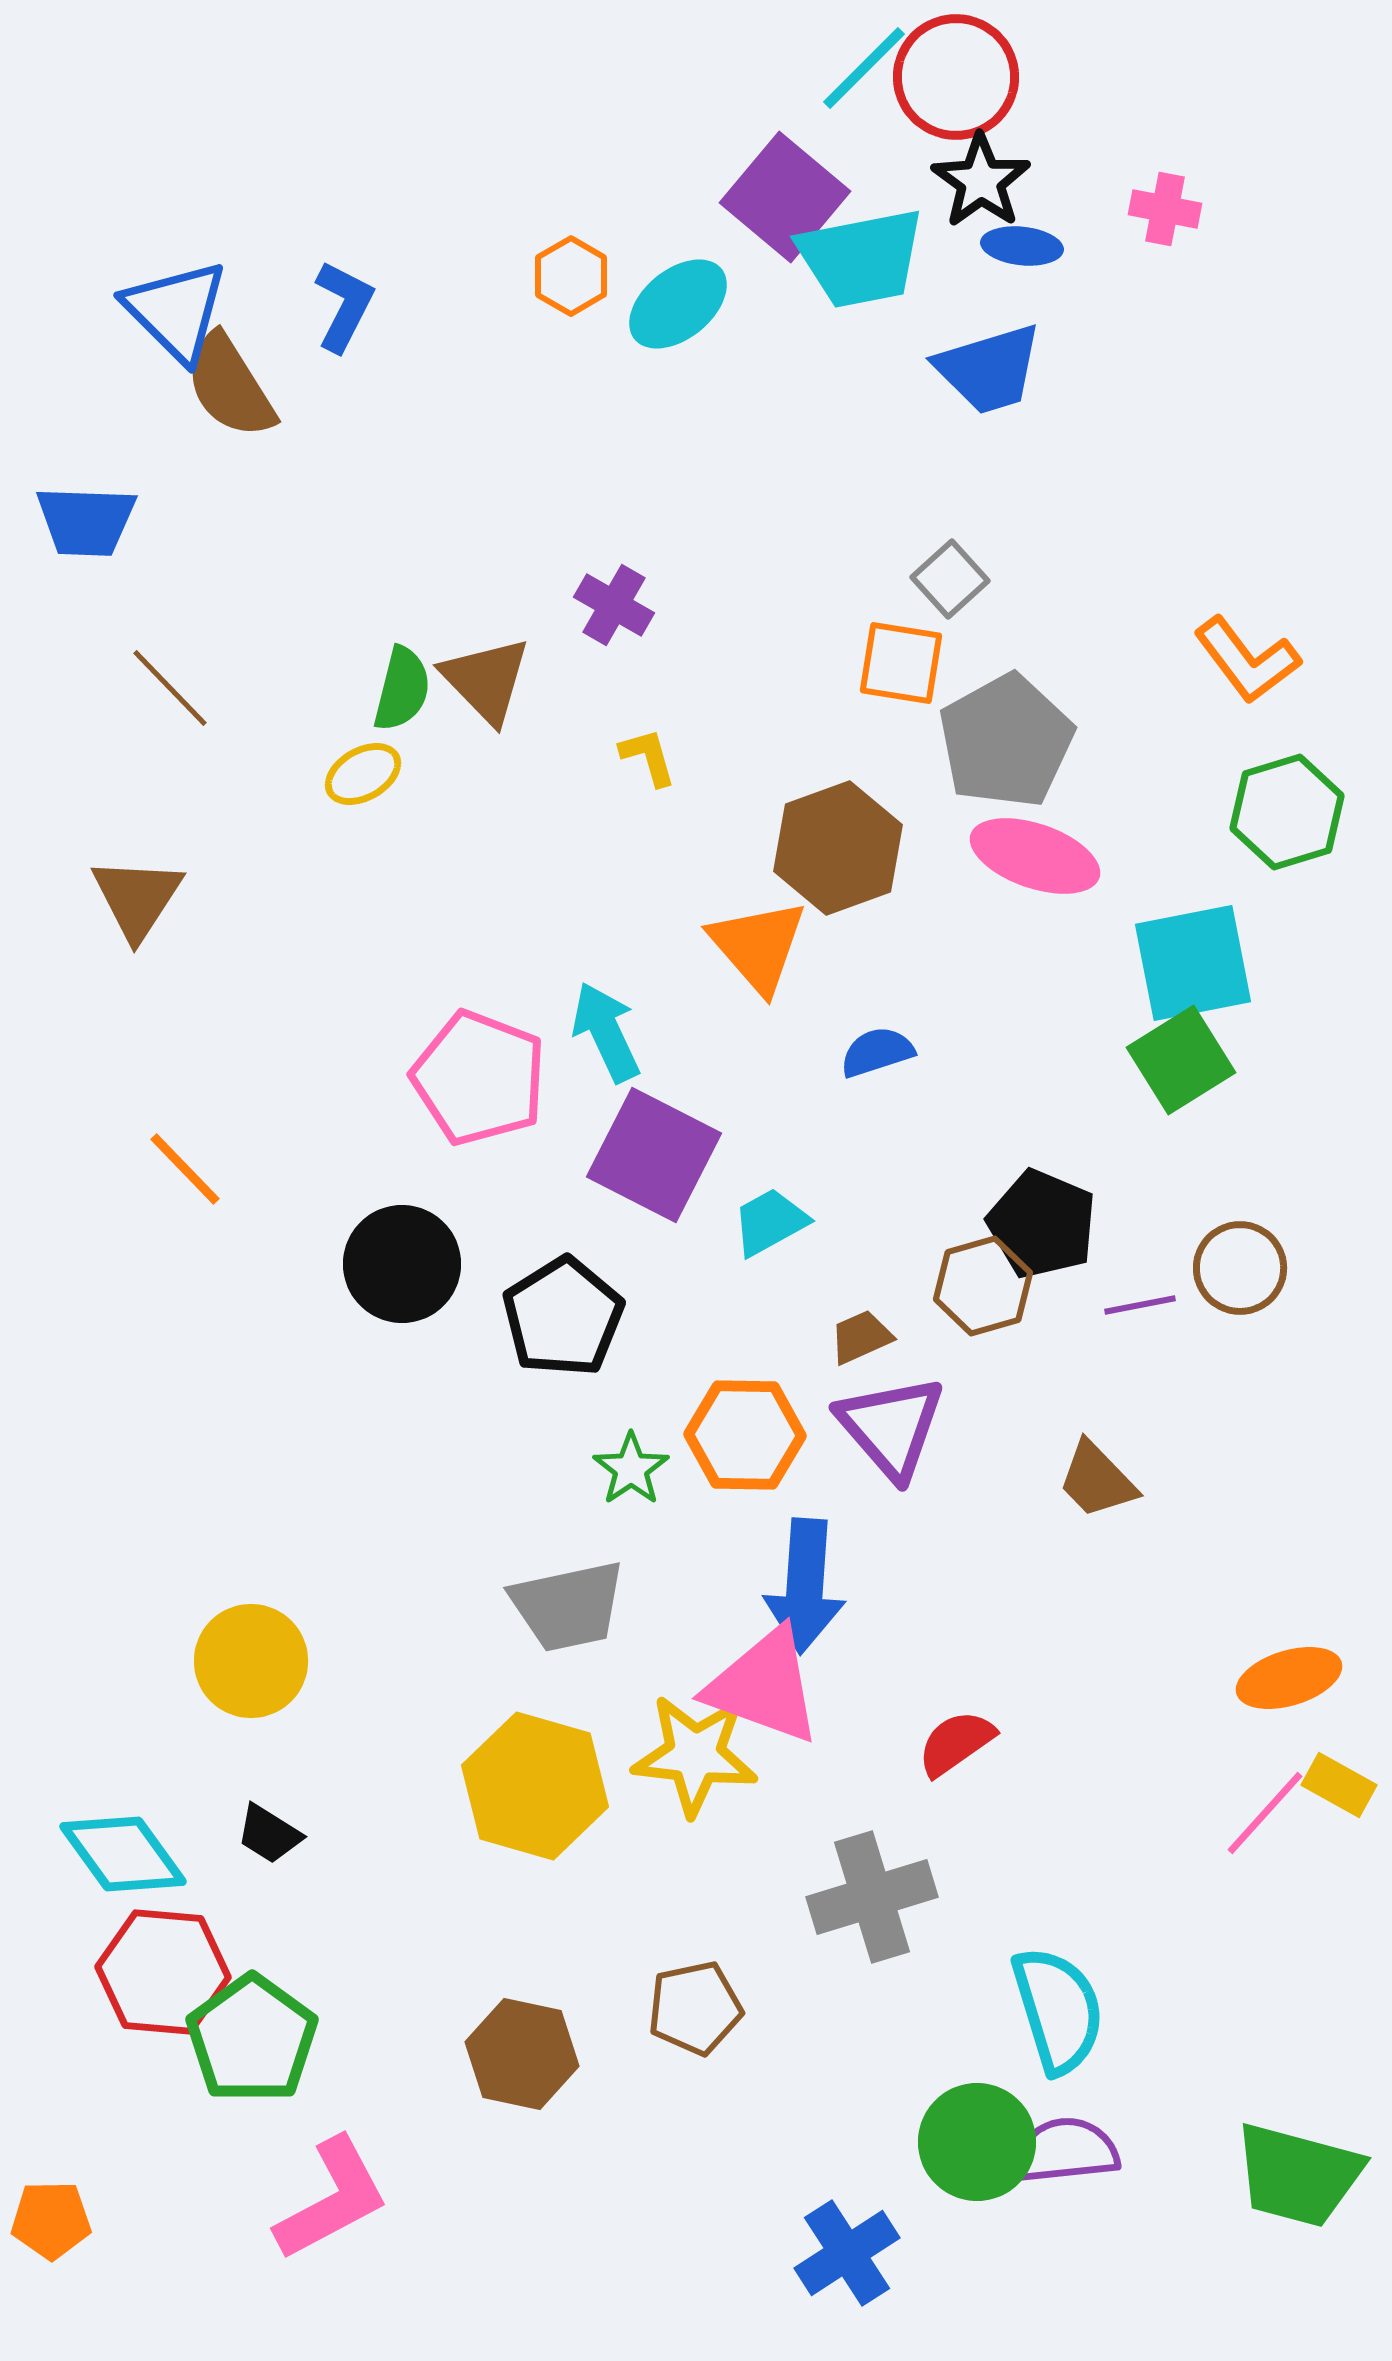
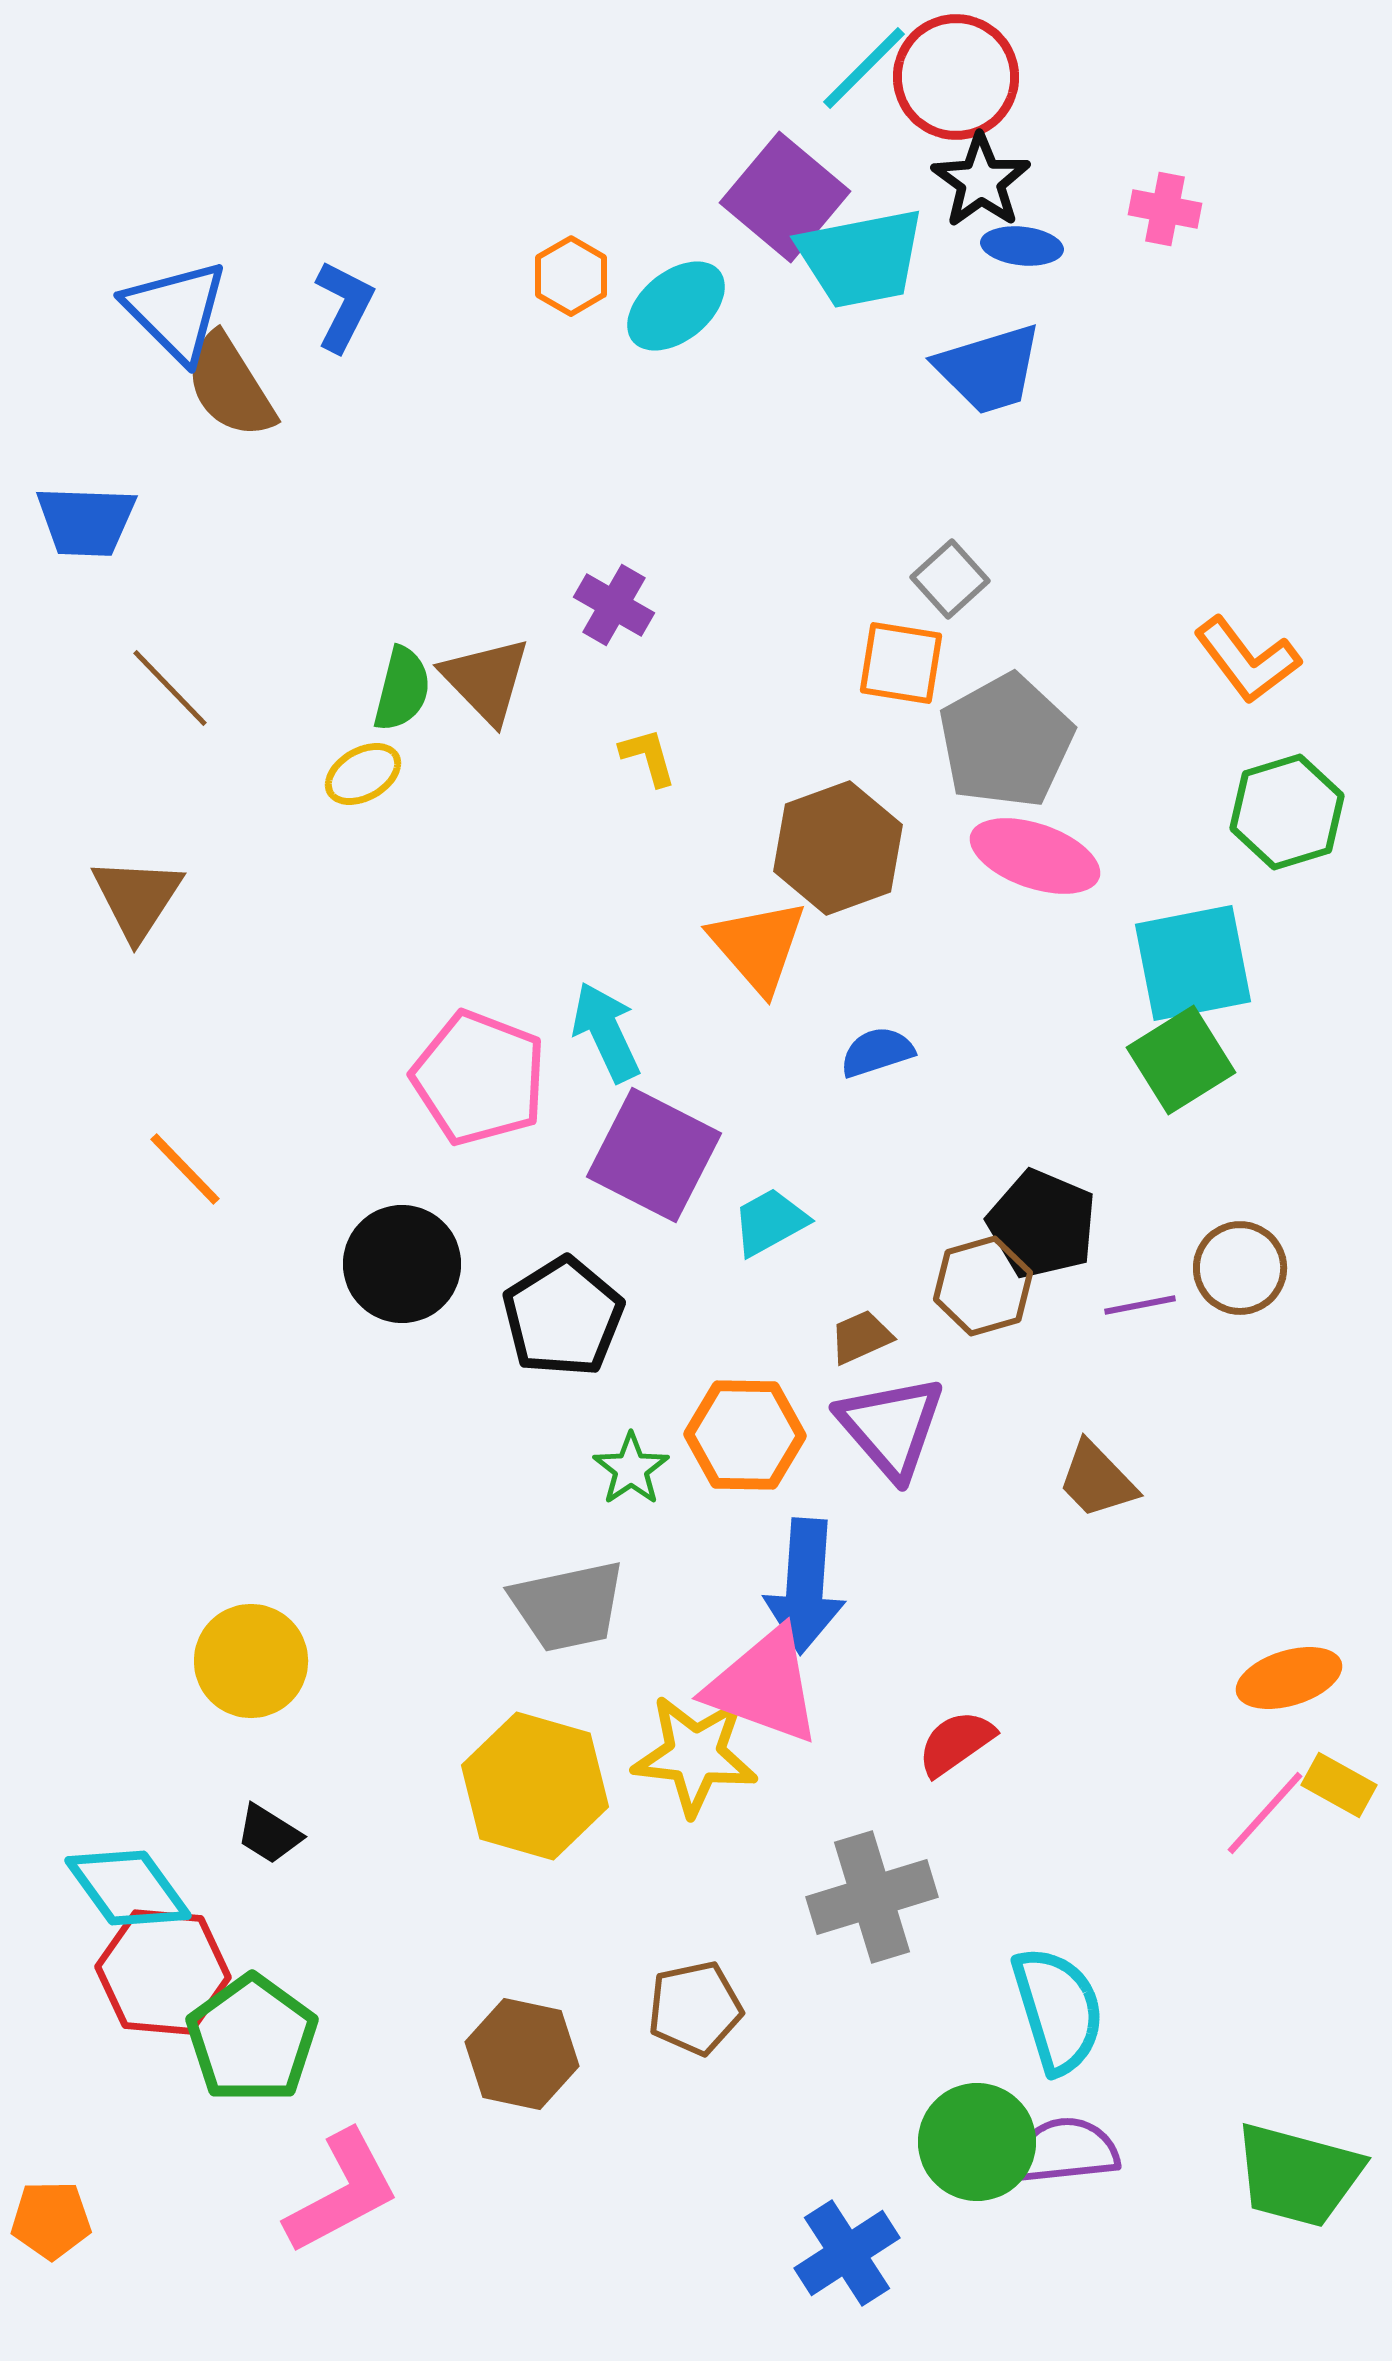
cyan ellipse at (678, 304): moved 2 px left, 2 px down
cyan diamond at (123, 1854): moved 5 px right, 34 px down
pink L-shape at (332, 2199): moved 10 px right, 7 px up
